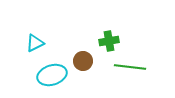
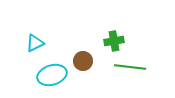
green cross: moved 5 px right
